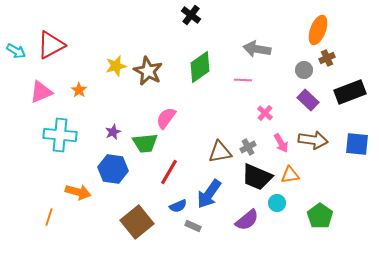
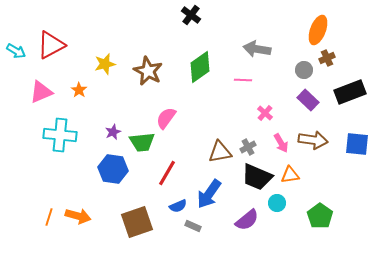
yellow star: moved 11 px left, 2 px up
green trapezoid: moved 3 px left, 1 px up
red line: moved 2 px left, 1 px down
orange arrow: moved 24 px down
brown square: rotated 20 degrees clockwise
